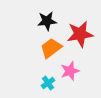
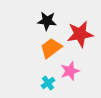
black star: rotated 12 degrees clockwise
